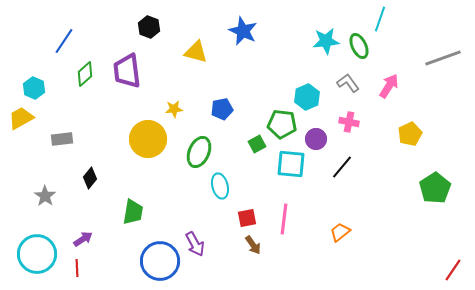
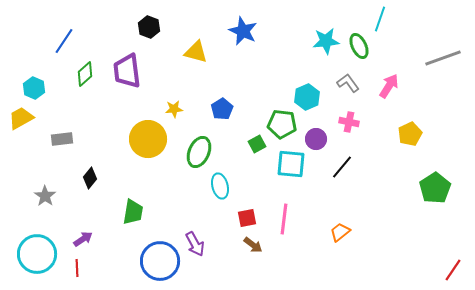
blue pentagon at (222, 109): rotated 20 degrees counterclockwise
brown arrow at (253, 245): rotated 18 degrees counterclockwise
